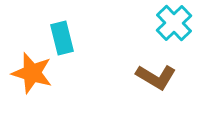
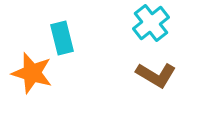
cyan cross: moved 23 px left; rotated 6 degrees clockwise
brown L-shape: moved 2 px up
